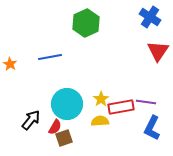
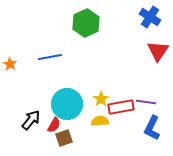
red semicircle: moved 1 px left, 2 px up
